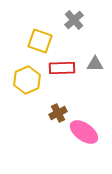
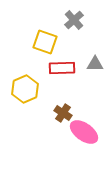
yellow square: moved 5 px right, 1 px down
yellow hexagon: moved 2 px left, 9 px down
brown cross: moved 5 px right; rotated 30 degrees counterclockwise
